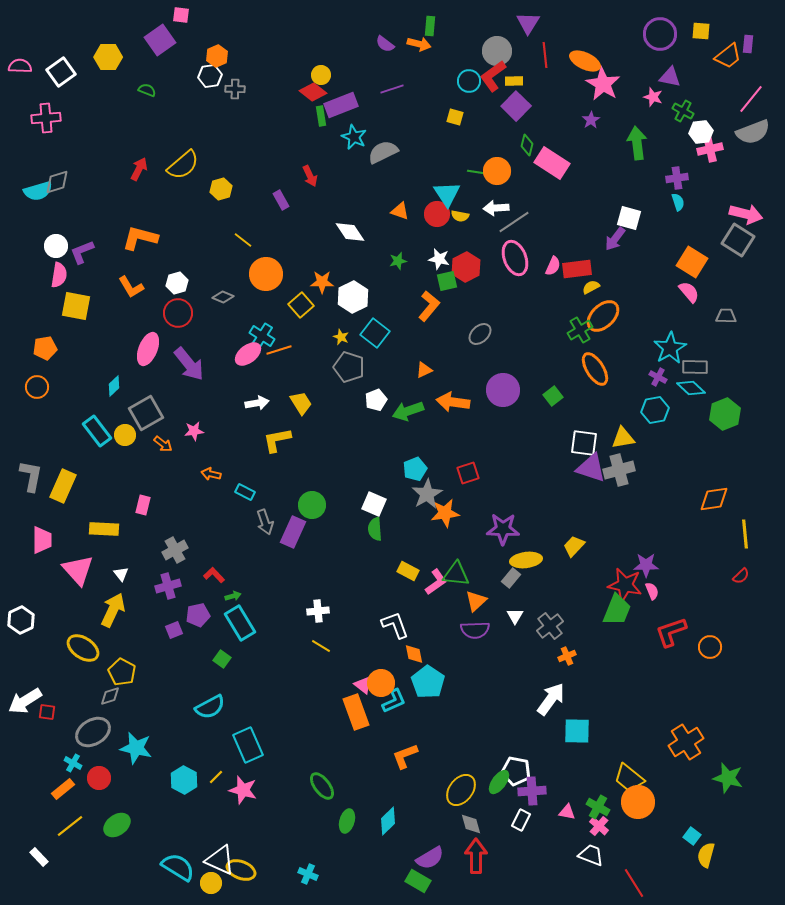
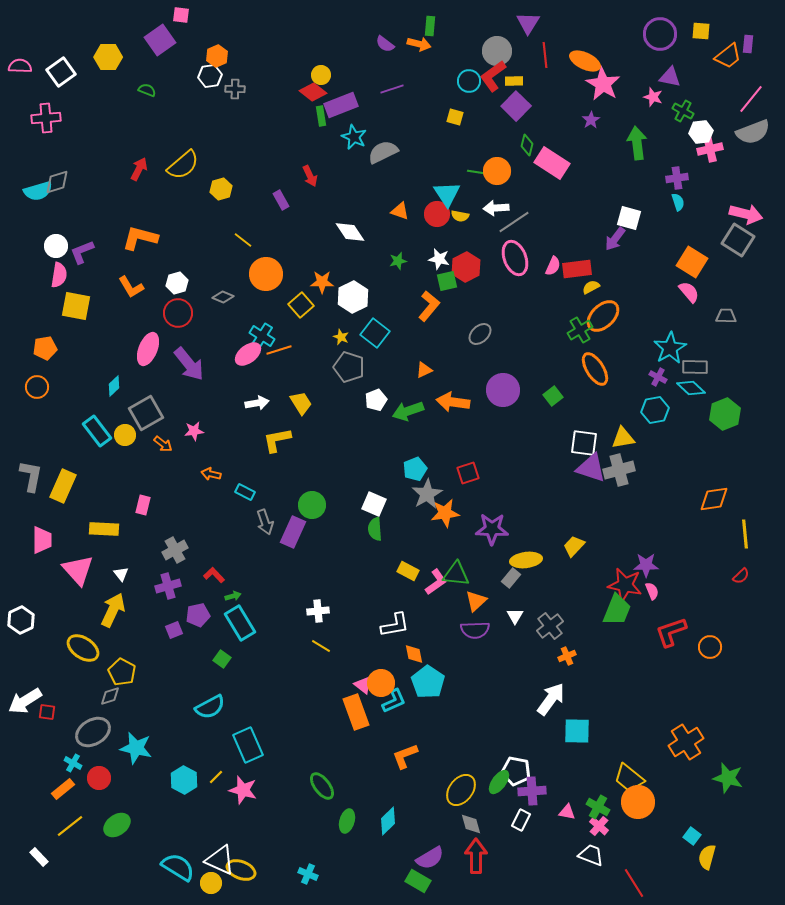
purple star at (503, 529): moved 11 px left
white L-shape at (395, 625): rotated 100 degrees clockwise
yellow semicircle at (706, 855): moved 1 px right, 2 px down
